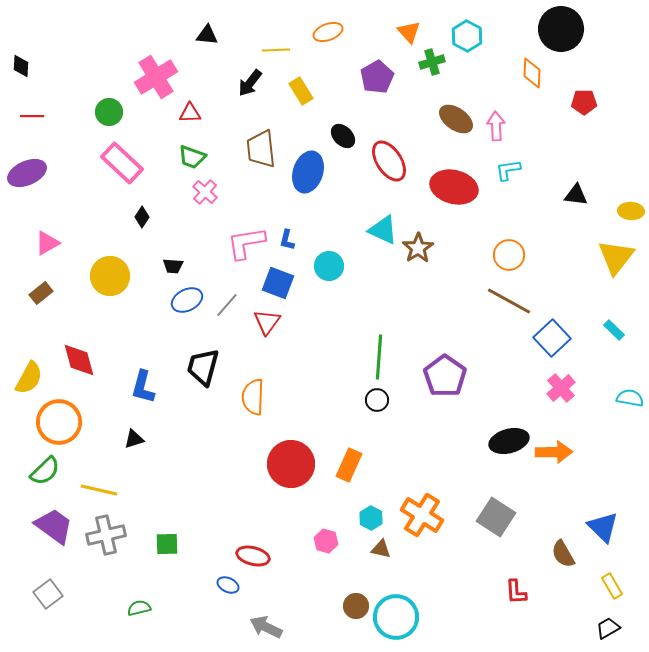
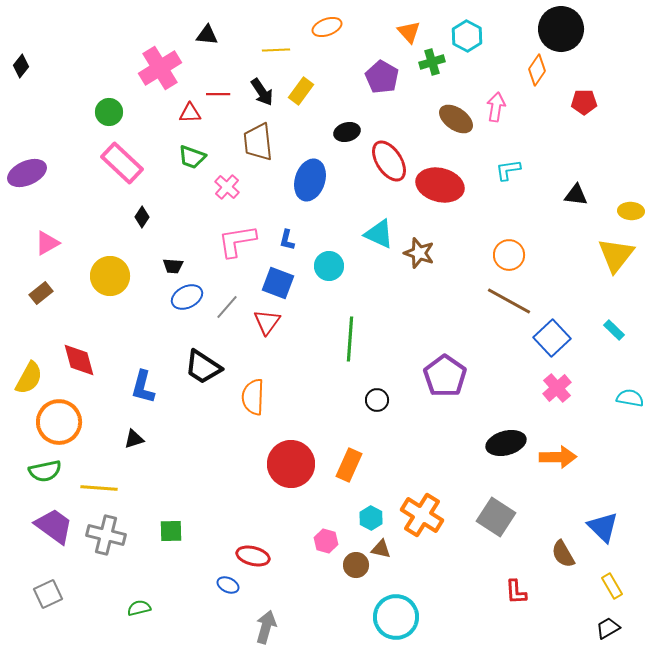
orange ellipse at (328, 32): moved 1 px left, 5 px up
black diamond at (21, 66): rotated 35 degrees clockwise
orange diamond at (532, 73): moved 5 px right, 3 px up; rotated 32 degrees clockwise
pink cross at (156, 77): moved 4 px right, 9 px up
purple pentagon at (377, 77): moved 5 px right; rotated 12 degrees counterclockwise
black arrow at (250, 83): moved 12 px right, 9 px down; rotated 72 degrees counterclockwise
yellow rectangle at (301, 91): rotated 68 degrees clockwise
red line at (32, 116): moved 186 px right, 22 px up
pink arrow at (496, 126): moved 19 px up; rotated 12 degrees clockwise
black ellipse at (343, 136): moved 4 px right, 4 px up; rotated 60 degrees counterclockwise
brown trapezoid at (261, 149): moved 3 px left, 7 px up
blue ellipse at (308, 172): moved 2 px right, 8 px down
red ellipse at (454, 187): moved 14 px left, 2 px up
pink cross at (205, 192): moved 22 px right, 5 px up
cyan triangle at (383, 230): moved 4 px left, 4 px down
pink L-shape at (246, 243): moved 9 px left, 2 px up
brown star at (418, 248): moved 1 px right, 5 px down; rotated 20 degrees counterclockwise
yellow triangle at (616, 257): moved 2 px up
blue ellipse at (187, 300): moved 3 px up
gray line at (227, 305): moved 2 px down
green line at (379, 357): moved 29 px left, 18 px up
black trapezoid at (203, 367): rotated 72 degrees counterclockwise
pink cross at (561, 388): moved 4 px left
black ellipse at (509, 441): moved 3 px left, 2 px down
orange arrow at (554, 452): moved 4 px right, 5 px down
green semicircle at (45, 471): rotated 32 degrees clockwise
yellow line at (99, 490): moved 2 px up; rotated 9 degrees counterclockwise
gray cross at (106, 535): rotated 27 degrees clockwise
green square at (167, 544): moved 4 px right, 13 px up
gray square at (48, 594): rotated 12 degrees clockwise
brown circle at (356, 606): moved 41 px up
gray arrow at (266, 627): rotated 80 degrees clockwise
